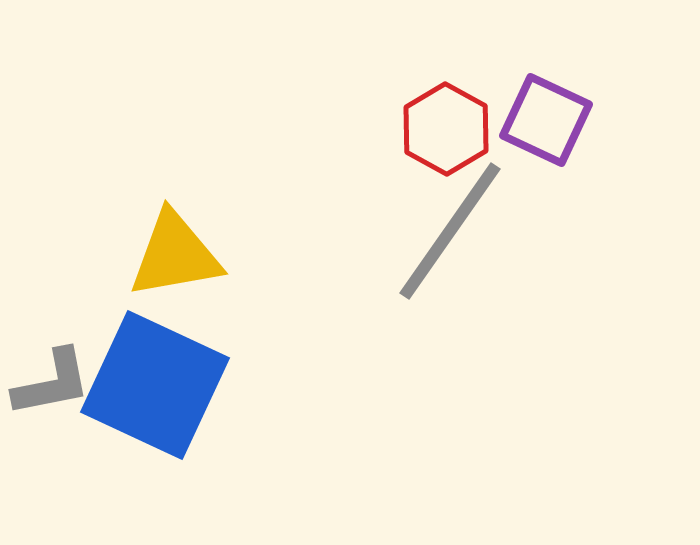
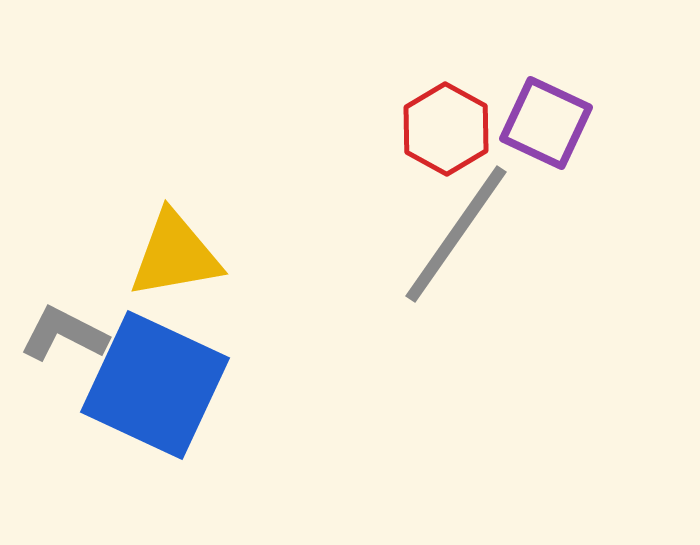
purple square: moved 3 px down
gray line: moved 6 px right, 3 px down
gray L-shape: moved 12 px right, 49 px up; rotated 142 degrees counterclockwise
